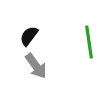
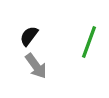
green line: rotated 28 degrees clockwise
